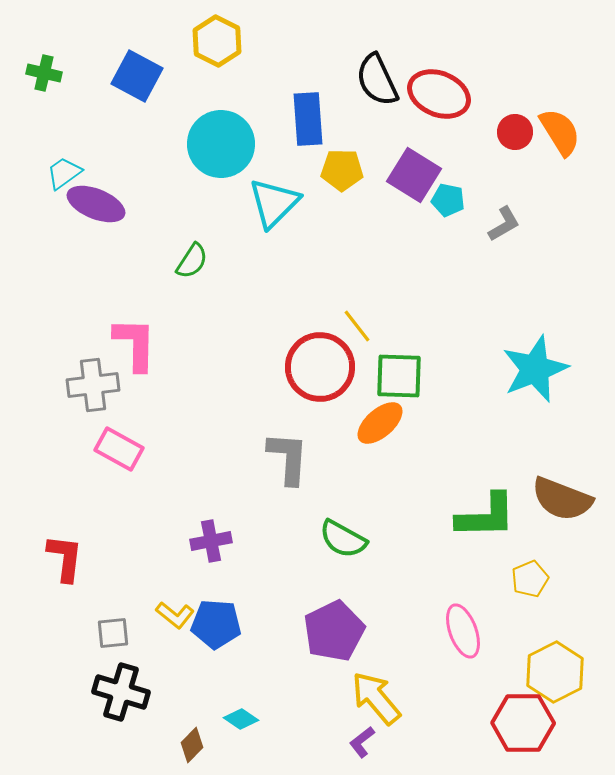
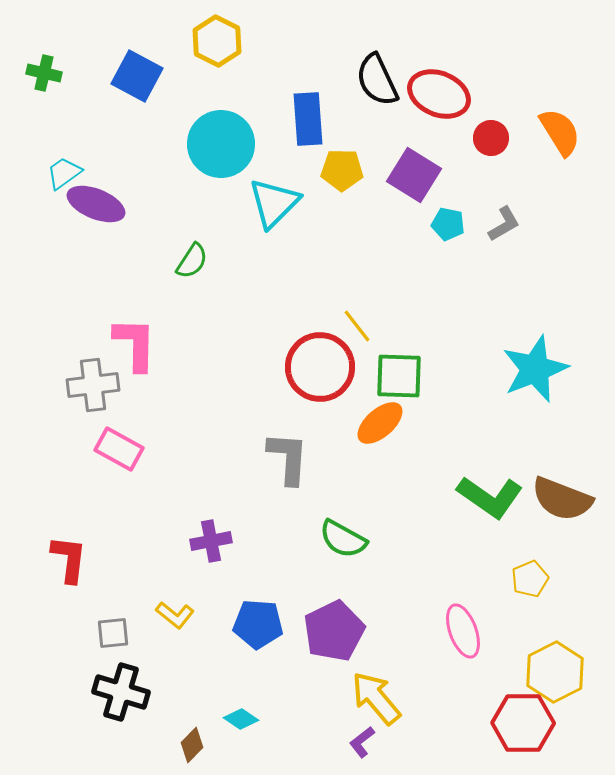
red circle at (515, 132): moved 24 px left, 6 px down
cyan pentagon at (448, 200): moved 24 px down
green L-shape at (486, 516): moved 4 px right, 19 px up; rotated 36 degrees clockwise
red L-shape at (65, 558): moved 4 px right, 1 px down
blue pentagon at (216, 624): moved 42 px right
